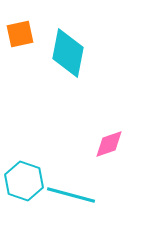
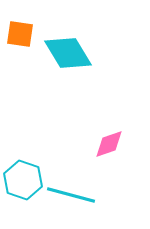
orange square: rotated 20 degrees clockwise
cyan diamond: rotated 42 degrees counterclockwise
cyan hexagon: moved 1 px left, 1 px up
